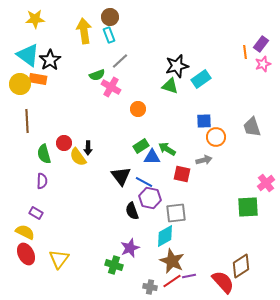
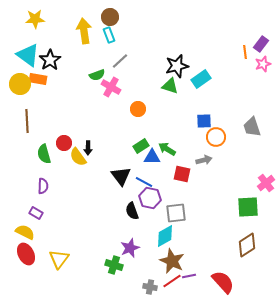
purple semicircle at (42, 181): moved 1 px right, 5 px down
brown diamond at (241, 266): moved 6 px right, 21 px up
